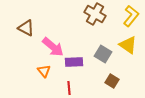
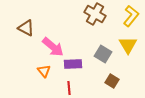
yellow triangle: rotated 24 degrees clockwise
purple rectangle: moved 1 px left, 2 px down
